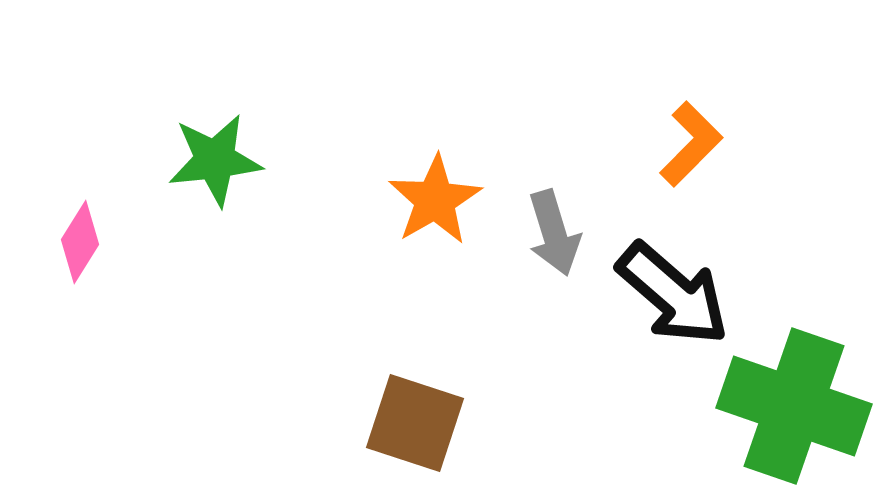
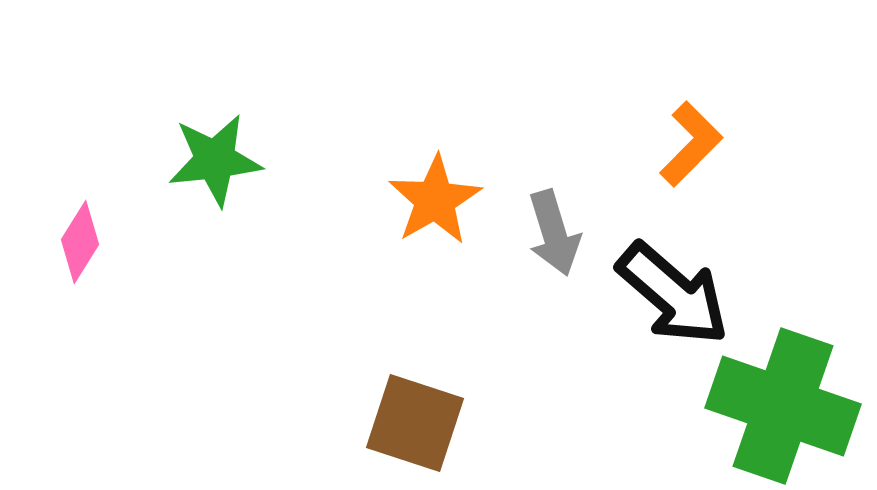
green cross: moved 11 px left
